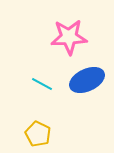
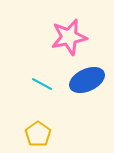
pink star: rotated 9 degrees counterclockwise
yellow pentagon: rotated 10 degrees clockwise
